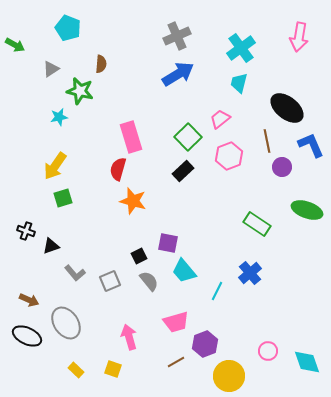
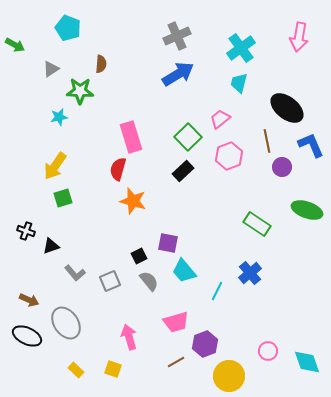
green star at (80, 91): rotated 12 degrees counterclockwise
